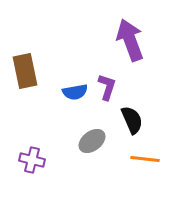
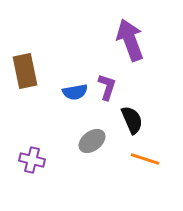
orange line: rotated 12 degrees clockwise
